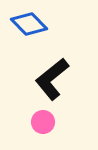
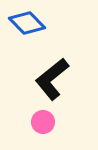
blue diamond: moved 2 px left, 1 px up
